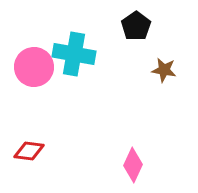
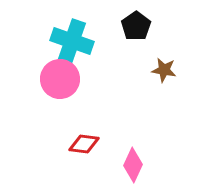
cyan cross: moved 2 px left, 13 px up; rotated 9 degrees clockwise
pink circle: moved 26 px right, 12 px down
red diamond: moved 55 px right, 7 px up
